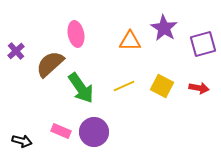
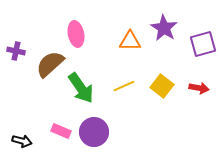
purple cross: rotated 36 degrees counterclockwise
yellow square: rotated 10 degrees clockwise
